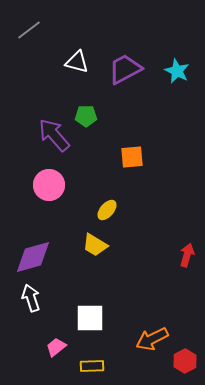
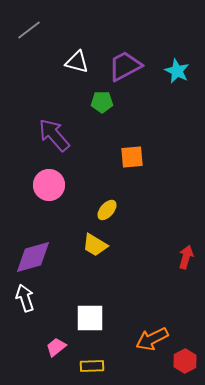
purple trapezoid: moved 3 px up
green pentagon: moved 16 px right, 14 px up
red arrow: moved 1 px left, 2 px down
white arrow: moved 6 px left
